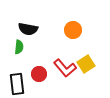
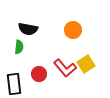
black rectangle: moved 3 px left
